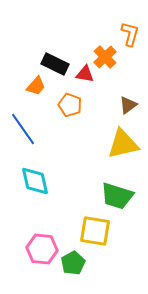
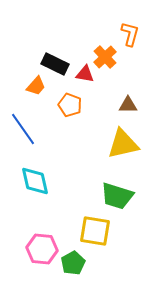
brown triangle: rotated 36 degrees clockwise
